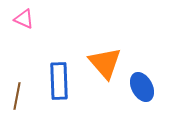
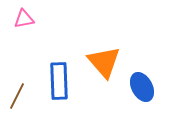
pink triangle: rotated 35 degrees counterclockwise
orange triangle: moved 1 px left, 1 px up
brown line: rotated 16 degrees clockwise
